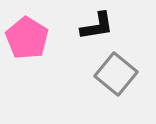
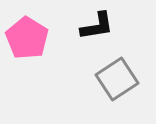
gray square: moved 1 px right, 5 px down; rotated 18 degrees clockwise
